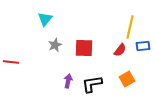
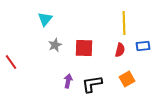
yellow line: moved 6 px left, 4 px up; rotated 15 degrees counterclockwise
red semicircle: rotated 24 degrees counterclockwise
red line: rotated 49 degrees clockwise
